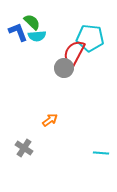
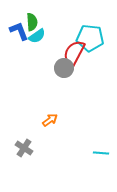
green semicircle: rotated 42 degrees clockwise
blue L-shape: moved 1 px right, 1 px up
cyan semicircle: rotated 30 degrees counterclockwise
